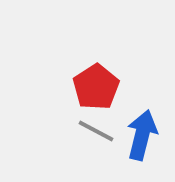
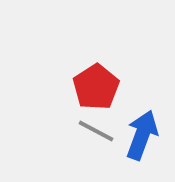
blue arrow: rotated 6 degrees clockwise
